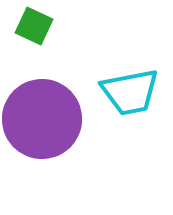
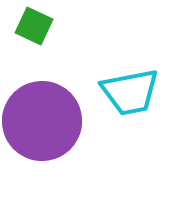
purple circle: moved 2 px down
